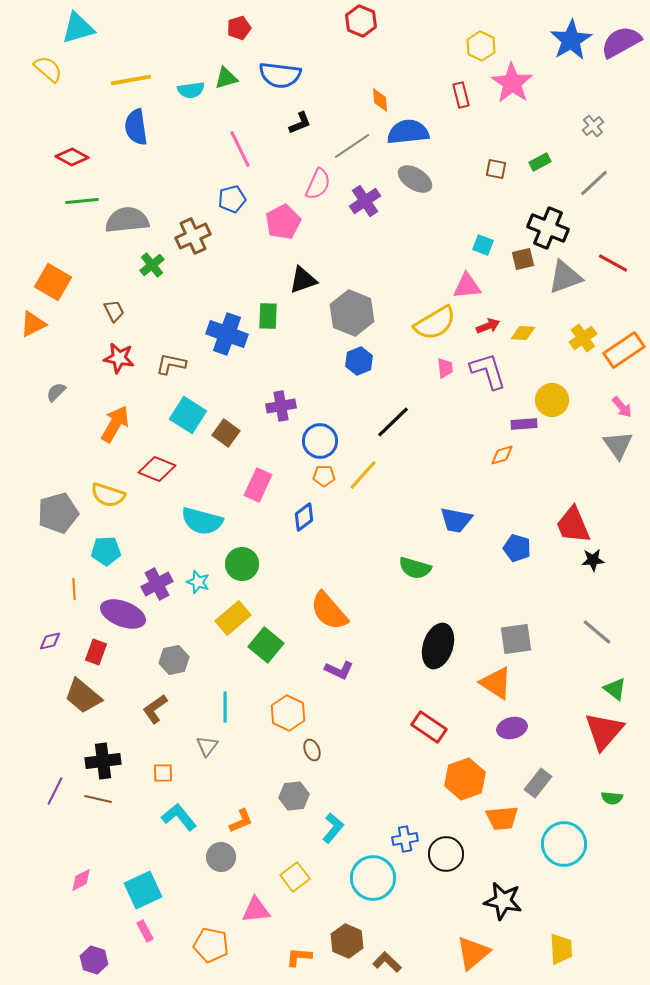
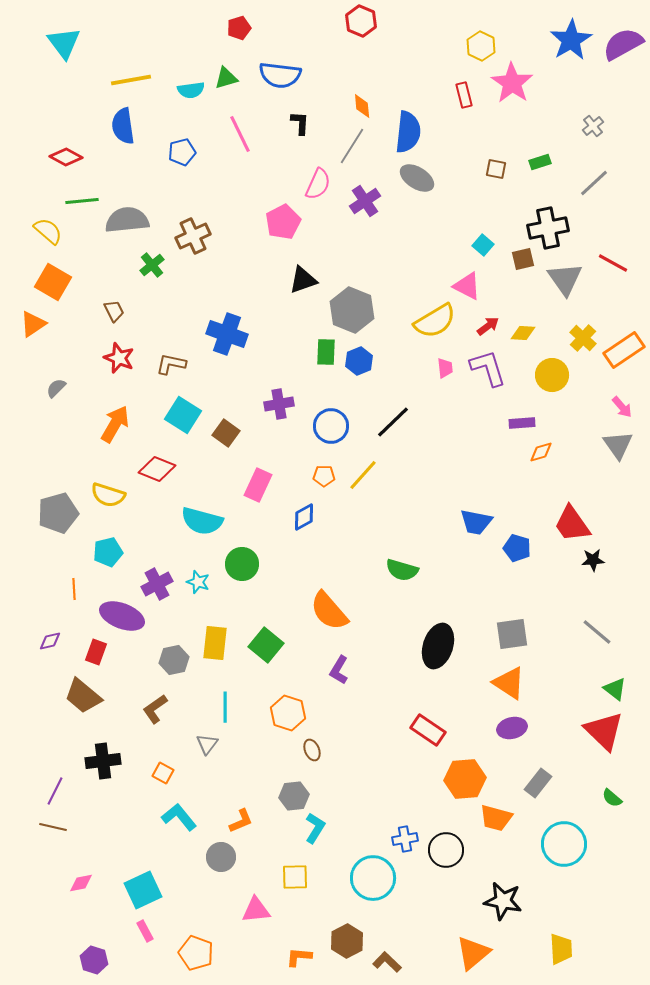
cyan triangle at (78, 28): moved 14 px left, 15 px down; rotated 51 degrees counterclockwise
purple semicircle at (621, 42): moved 2 px right, 2 px down
yellow semicircle at (48, 69): moved 162 px down
red rectangle at (461, 95): moved 3 px right
orange diamond at (380, 100): moved 18 px left, 6 px down
black L-shape at (300, 123): rotated 65 degrees counterclockwise
blue semicircle at (136, 127): moved 13 px left, 1 px up
blue semicircle at (408, 132): rotated 102 degrees clockwise
gray line at (352, 146): rotated 24 degrees counterclockwise
pink line at (240, 149): moved 15 px up
red diamond at (72, 157): moved 6 px left
green rectangle at (540, 162): rotated 10 degrees clockwise
gray ellipse at (415, 179): moved 2 px right, 1 px up
blue pentagon at (232, 199): moved 50 px left, 47 px up
black cross at (548, 228): rotated 33 degrees counterclockwise
cyan square at (483, 245): rotated 20 degrees clockwise
gray triangle at (565, 277): moved 2 px down; rotated 45 degrees counterclockwise
pink triangle at (467, 286): rotated 32 degrees clockwise
gray hexagon at (352, 313): moved 3 px up
green rectangle at (268, 316): moved 58 px right, 36 px down
yellow semicircle at (435, 323): moved 2 px up
orange triangle at (33, 324): rotated 8 degrees counterclockwise
red arrow at (488, 326): rotated 15 degrees counterclockwise
yellow cross at (583, 338): rotated 12 degrees counterclockwise
red star at (119, 358): rotated 12 degrees clockwise
purple L-shape at (488, 371): moved 3 px up
gray semicircle at (56, 392): moved 4 px up
yellow circle at (552, 400): moved 25 px up
purple cross at (281, 406): moved 2 px left, 2 px up
cyan square at (188, 415): moved 5 px left
purple rectangle at (524, 424): moved 2 px left, 1 px up
blue circle at (320, 441): moved 11 px right, 15 px up
orange diamond at (502, 455): moved 39 px right, 3 px up
blue diamond at (304, 517): rotated 8 degrees clockwise
blue trapezoid at (456, 520): moved 20 px right, 2 px down
red trapezoid at (573, 525): moved 1 px left, 1 px up; rotated 12 degrees counterclockwise
cyan pentagon at (106, 551): moved 2 px right, 1 px down; rotated 12 degrees counterclockwise
green semicircle at (415, 568): moved 13 px left, 2 px down
purple ellipse at (123, 614): moved 1 px left, 2 px down
yellow rectangle at (233, 618): moved 18 px left, 25 px down; rotated 44 degrees counterclockwise
gray square at (516, 639): moved 4 px left, 5 px up
purple L-shape at (339, 670): rotated 96 degrees clockwise
orange triangle at (496, 683): moved 13 px right
orange hexagon at (288, 713): rotated 8 degrees counterclockwise
red rectangle at (429, 727): moved 1 px left, 3 px down
red triangle at (604, 731): rotated 27 degrees counterclockwise
gray triangle at (207, 746): moved 2 px up
orange square at (163, 773): rotated 30 degrees clockwise
orange hexagon at (465, 779): rotated 15 degrees clockwise
green semicircle at (612, 798): rotated 35 degrees clockwise
brown line at (98, 799): moved 45 px left, 28 px down
orange trapezoid at (502, 818): moved 6 px left; rotated 20 degrees clockwise
cyan L-shape at (333, 828): moved 18 px left; rotated 8 degrees counterclockwise
black circle at (446, 854): moved 4 px up
yellow square at (295, 877): rotated 36 degrees clockwise
pink diamond at (81, 880): moved 3 px down; rotated 15 degrees clockwise
brown hexagon at (347, 941): rotated 8 degrees clockwise
orange pentagon at (211, 945): moved 15 px left, 8 px down; rotated 8 degrees clockwise
